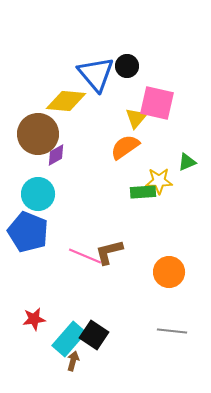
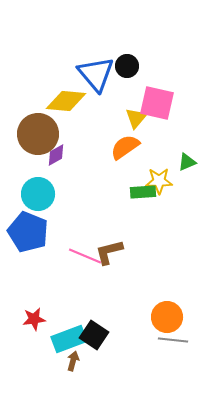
orange circle: moved 2 px left, 45 px down
gray line: moved 1 px right, 9 px down
cyan rectangle: rotated 28 degrees clockwise
